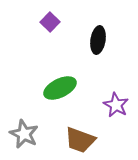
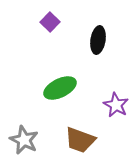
gray star: moved 6 px down
